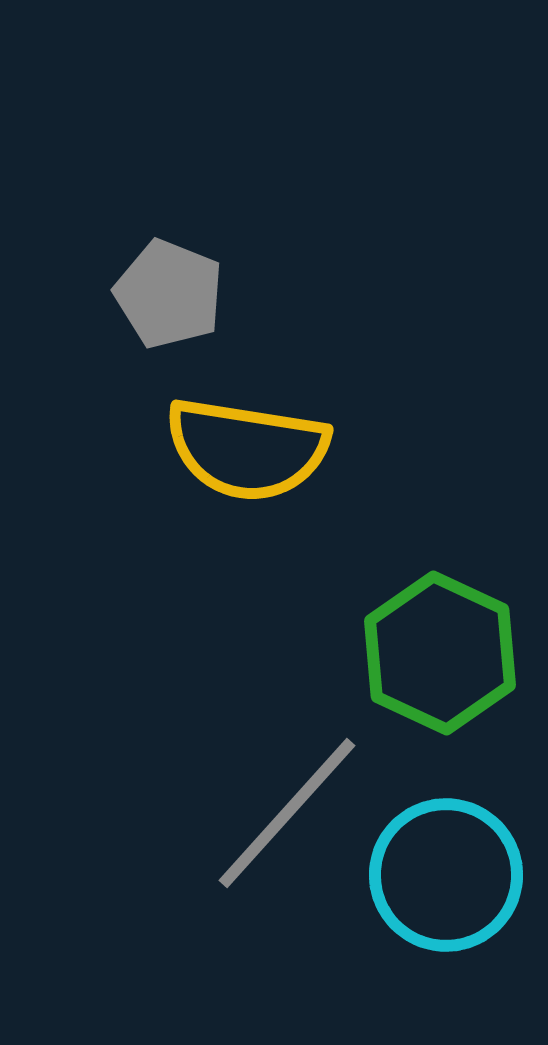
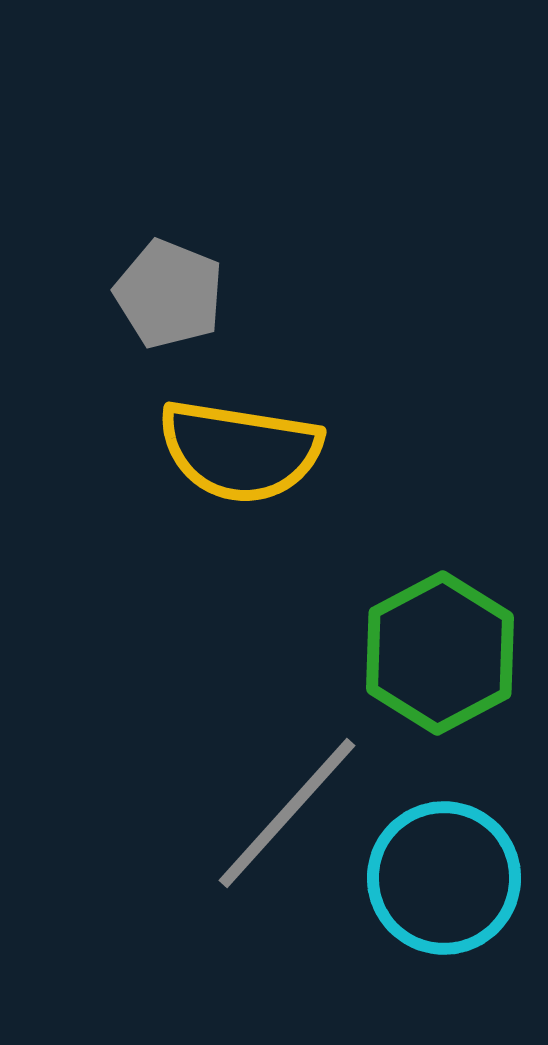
yellow semicircle: moved 7 px left, 2 px down
green hexagon: rotated 7 degrees clockwise
cyan circle: moved 2 px left, 3 px down
